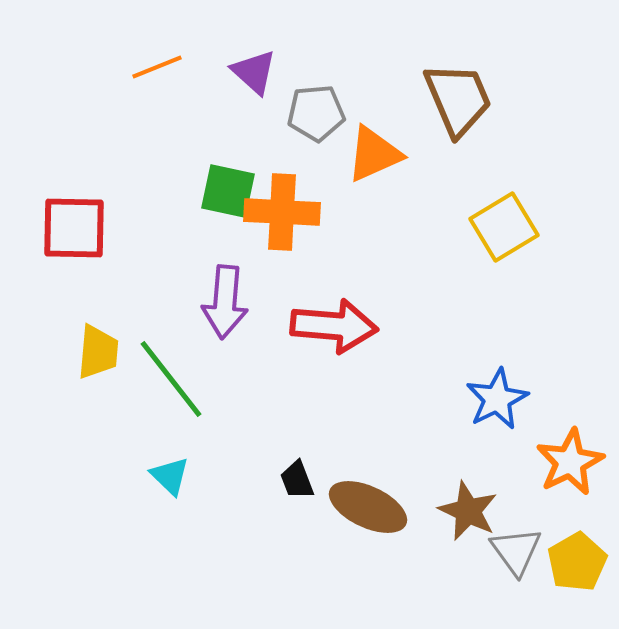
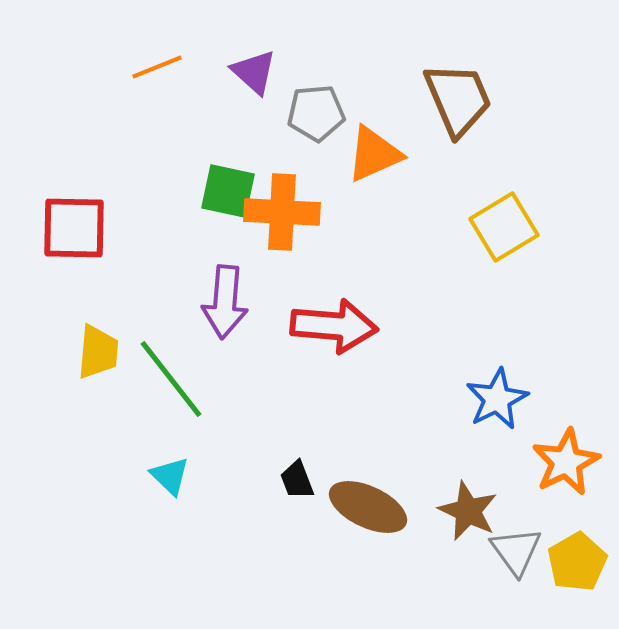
orange star: moved 4 px left
